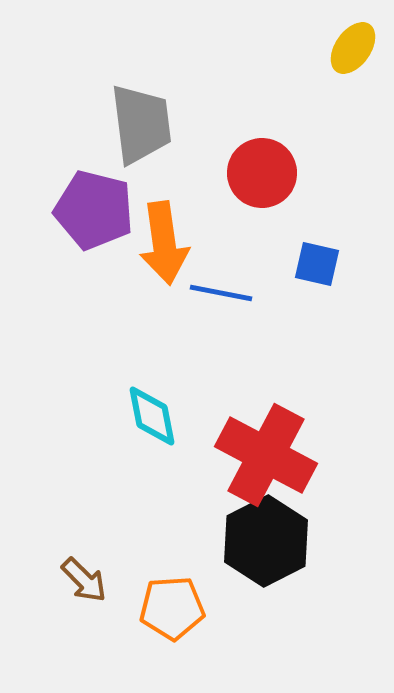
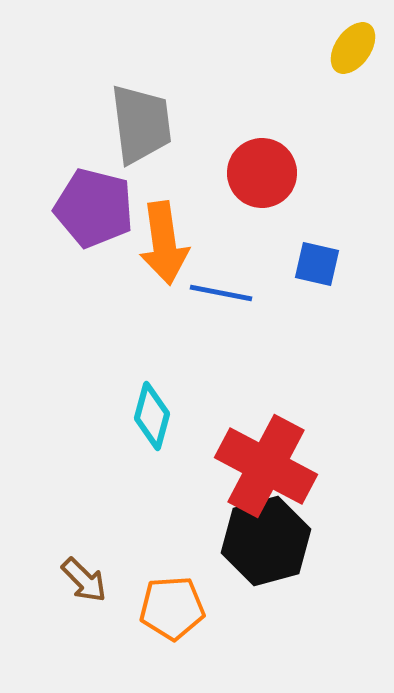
purple pentagon: moved 2 px up
cyan diamond: rotated 26 degrees clockwise
red cross: moved 11 px down
black hexagon: rotated 12 degrees clockwise
